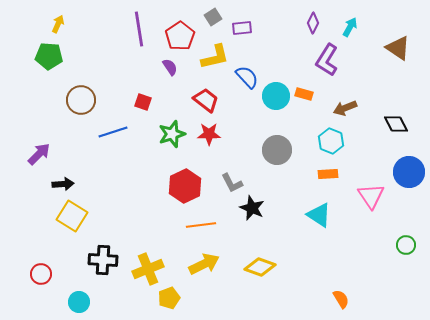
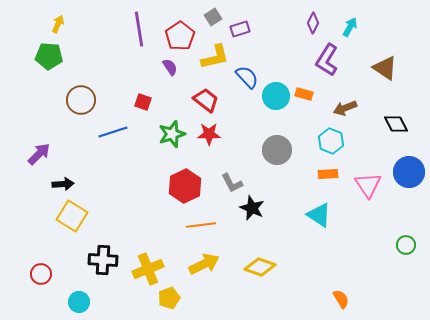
purple rectangle at (242, 28): moved 2 px left, 1 px down; rotated 12 degrees counterclockwise
brown triangle at (398, 48): moved 13 px left, 20 px down
pink triangle at (371, 196): moved 3 px left, 11 px up
